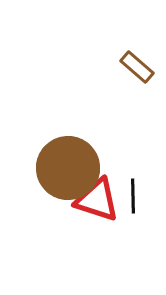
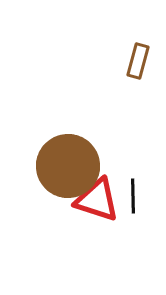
brown rectangle: moved 1 px right, 6 px up; rotated 64 degrees clockwise
brown circle: moved 2 px up
